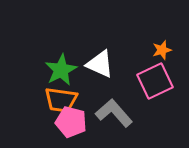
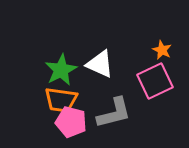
orange star: rotated 30 degrees counterclockwise
gray L-shape: rotated 117 degrees clockwise
